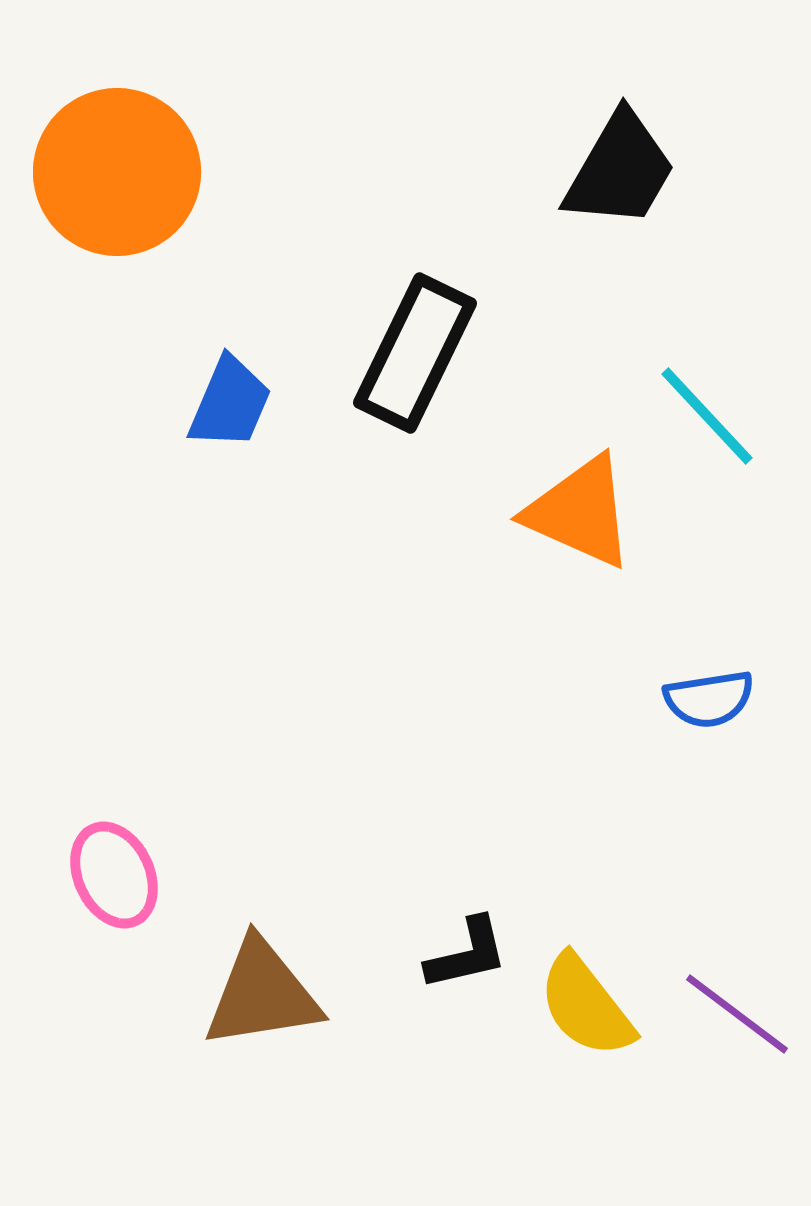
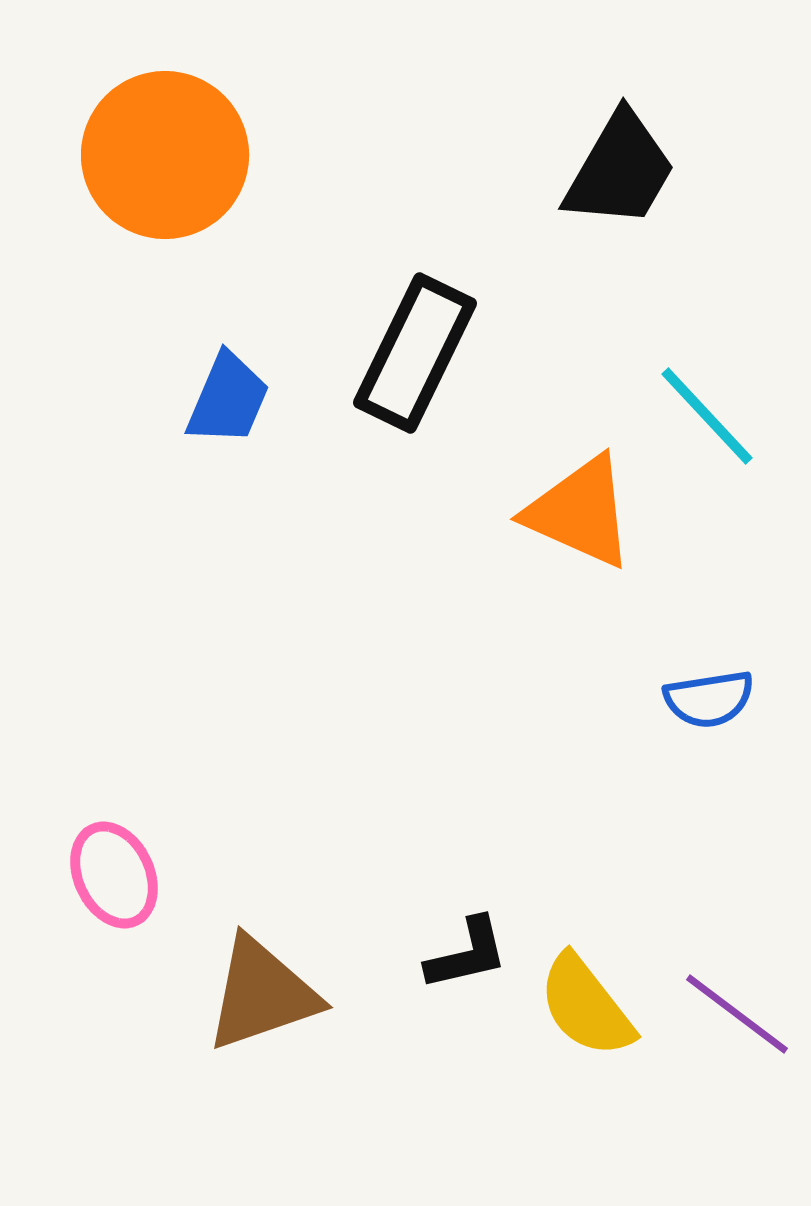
orange circle: moved 48 px right, 17 px up
blue trapezoid: moved 2 px left, 4 px up
brown triangle: rotated 10 degrees counterclockwise
